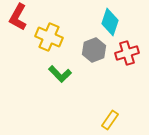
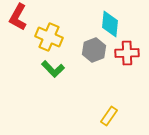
cyan diamond: moved 2 px down; rotated 12 degrees counterclockwise
red cross: rotated 15 degrees clockwise
green L-shape: moved 7 px left, 5 px up
yellow rectangle: moved 1 px left, 4 px up
